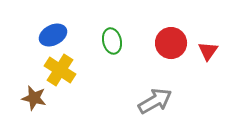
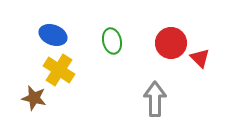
blue ellipse: rotated 48 degrees clockwise
red triangle: moved 8 px left, 7 px down; rotated 20 degrees counterclockwise
yellow cross: moved 1 px left
gray arrow: moved 2 px up; rotated 60 degrees counterclockwise
